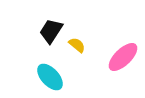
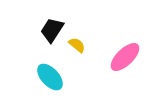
black trapezoid: moved 1 px right, 1 px up
pink ellipse: moved 2 px right
